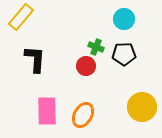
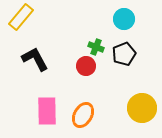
black pentagon: rotated 20 degrees counterclockwise
black L-shape: rotated 32 degrees counterclockwise
yellow circle: moved 1 px down
